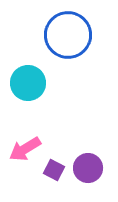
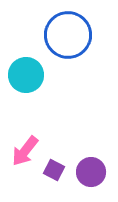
cyan circle: moved 2 px left, 8 px up
pink arrow: moved 2 px down; rotated 20 degrees counterclockwise
purple circle: moved 3 px right, 4 px down
